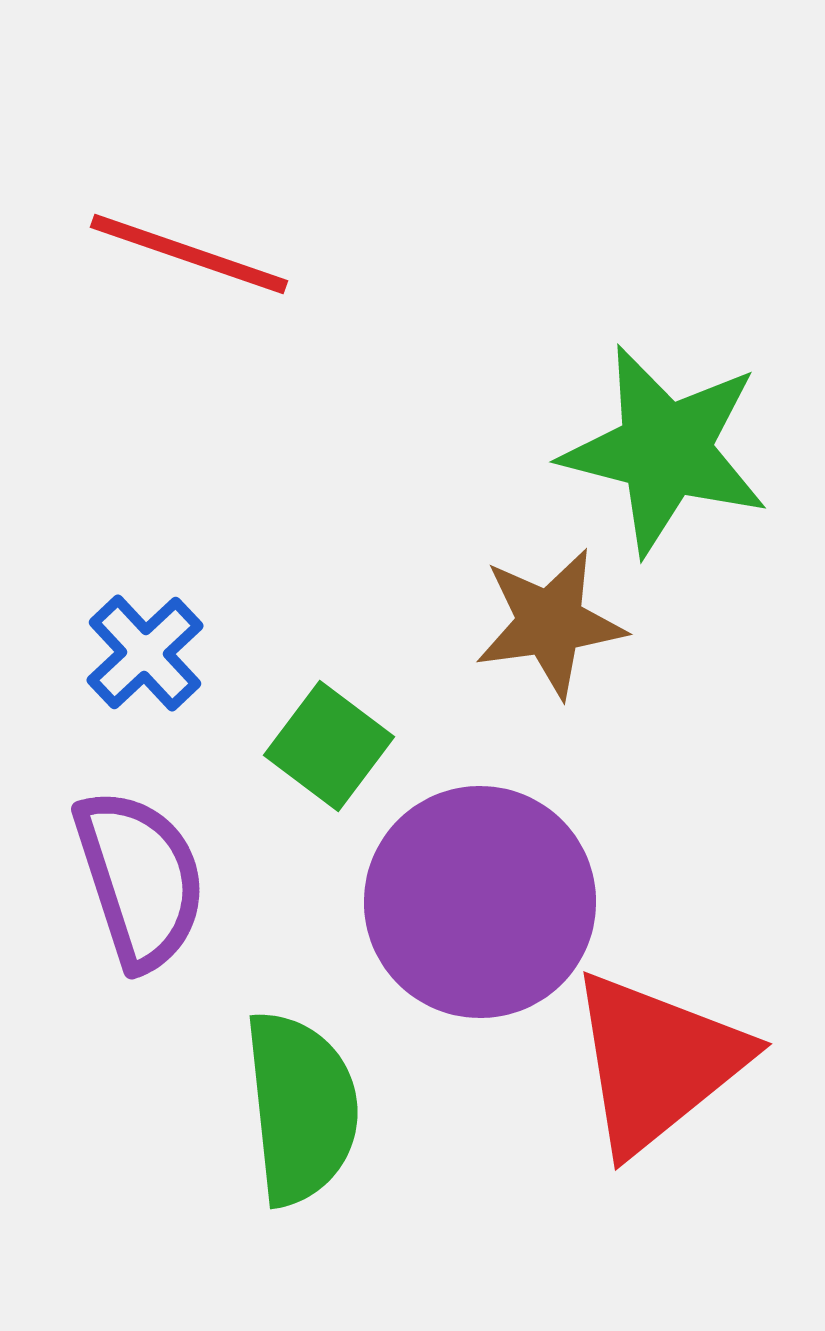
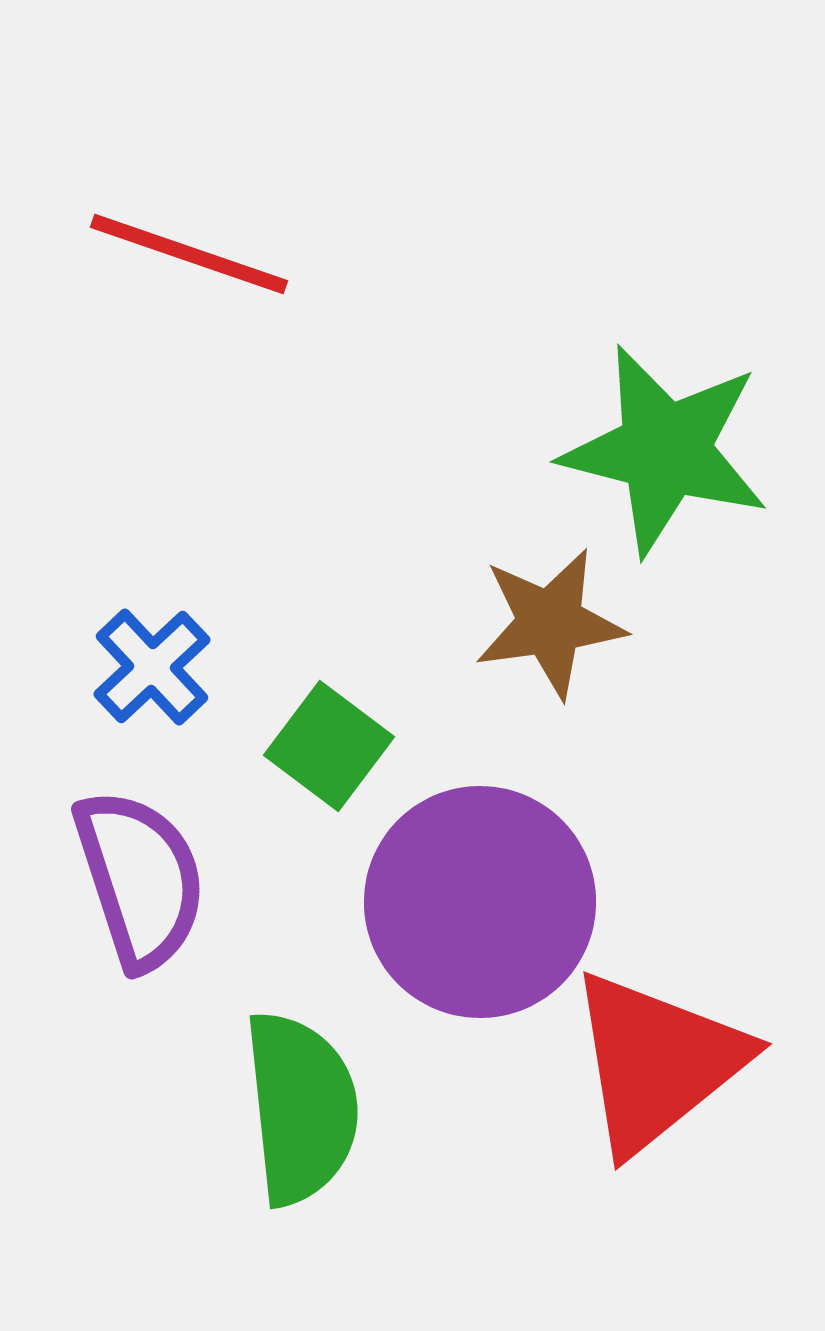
blue cross: moved 7 px right, 14 px down
